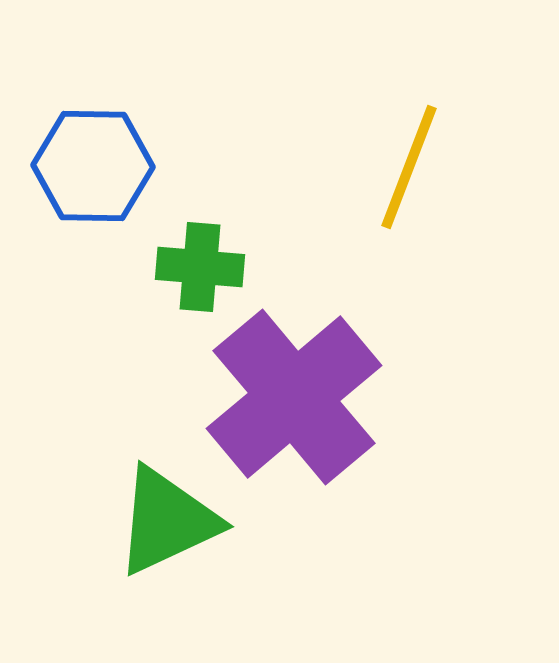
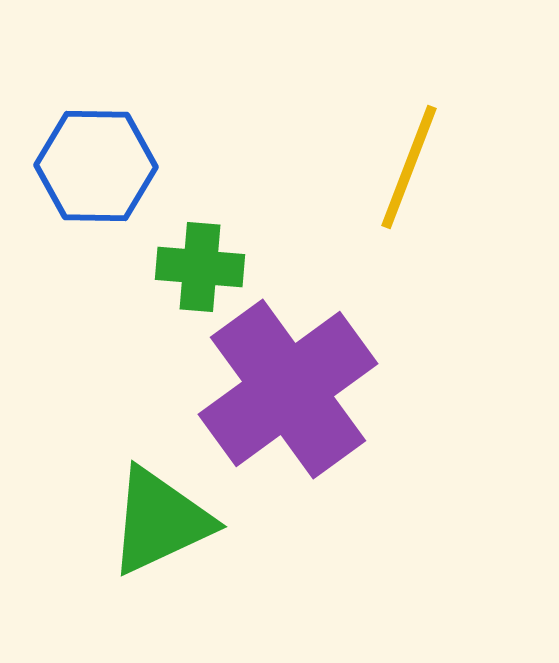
blue hexagon: moved 3 px right
purple cross: moved 6 px left, 8 px up; rotated 4 degrees clockwise
green triangle: moved 7 px left
